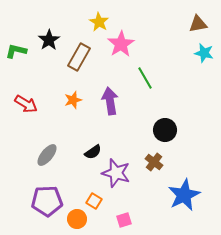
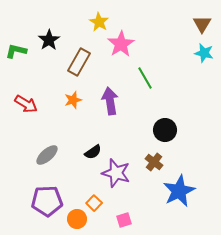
brown triangle: moved 4 px right; rotated 48 degrees counterclockwise
brown rectangle: moved 5 px down
gray ellipse: rotated 10 degrees clockwise
blue star: moved 5 px left, 4 px up
orange square: moved 2 px down; rotated 14 degrees clockwise
